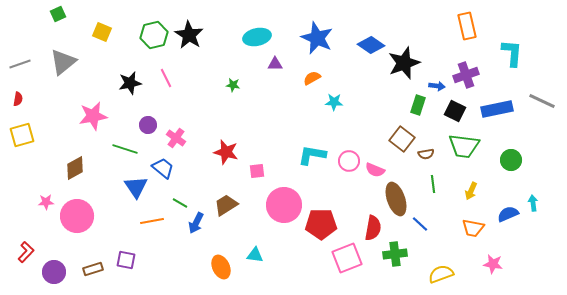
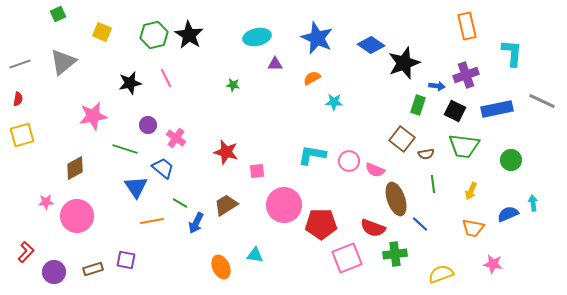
red semicircle at (373, 228): rotated 100 degrees clockwise
